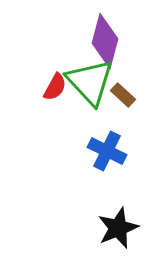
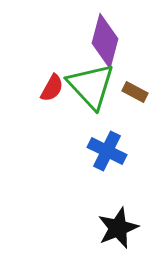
green triangle: moved 1 px right, 4 px down
red semicircle: moved 3 px left, 1 px down
brown rectangle: moved 12 px right, 3 px up; rotated 15 degrees counterclockwise
